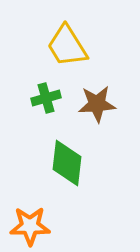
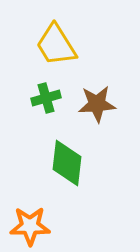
yellow trapezoid: moved 11 px left, 1 px up
